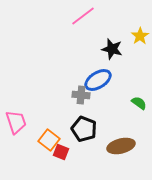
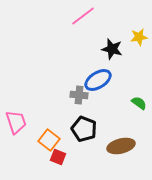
yellow star: moved 1 px left, 1 px down; rotated 24 degrees clockwise
gray cross: moved 2 px left
red square: moved 3 px left, 5 px down
